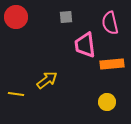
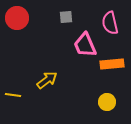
red circle: moved 1 px right, 1 px down
pink trapezoid: rotated 16 degrees counterclockwise
yellow line: moved 3 px left, 1 px down
